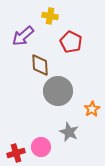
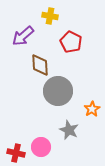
gray star: moved 2 px up
red cross: rotated 30 degrees clockwise
